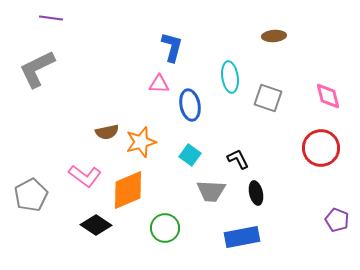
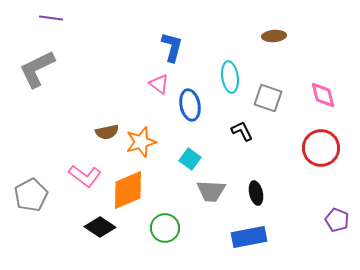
pink triangle: rotated 35 degrees clockwise
pink diamond: moved 5 px left, 1 px up
cyan square: moved 4 px down
black L-shape: moved 4 px right, 28 px up
black diamond: moved 4 px right, 2 px down
blue rectangle: moved 7 px right
